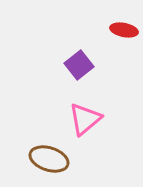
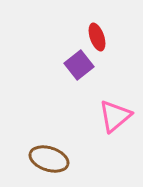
red ellipse: moved 27 px left, 7 px down; rotated 60 degrees clockwise
pink triangle: moved 30 px right, 3 px up
